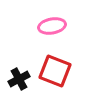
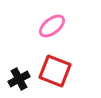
pink ellipse: rotated 28 degrees counterclockwise
